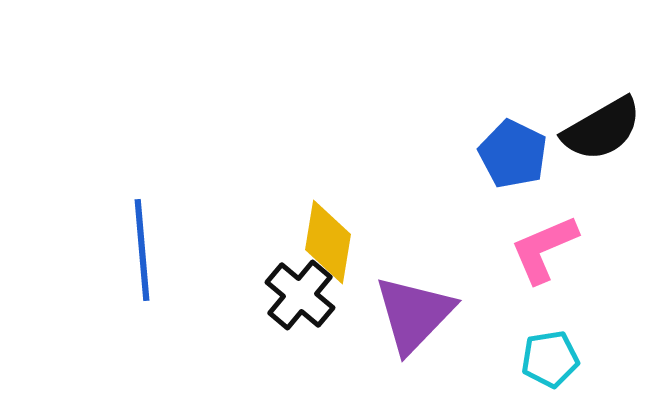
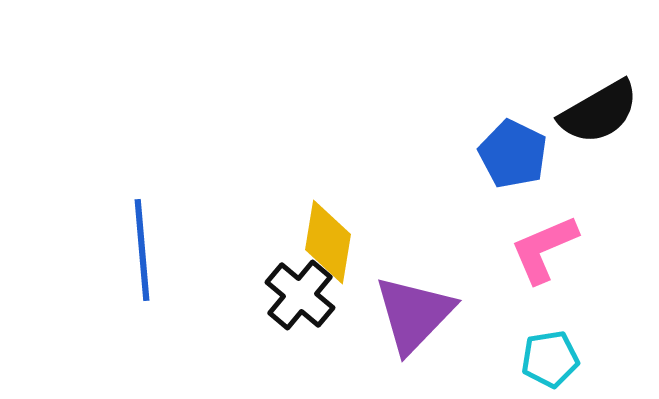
black semicircle: moved 3 px left, 17 px up
